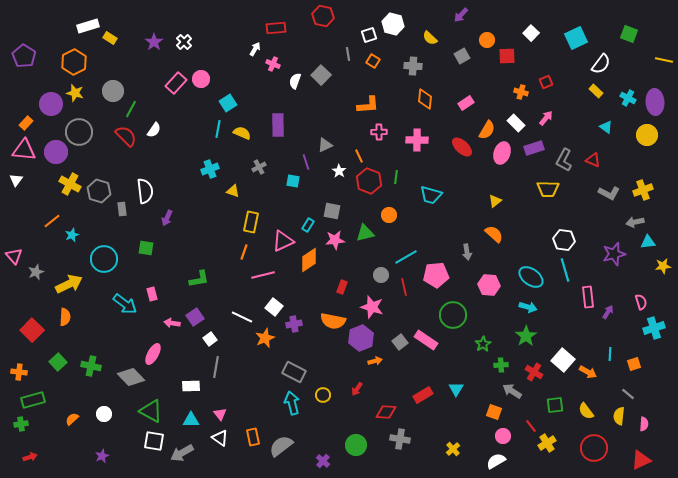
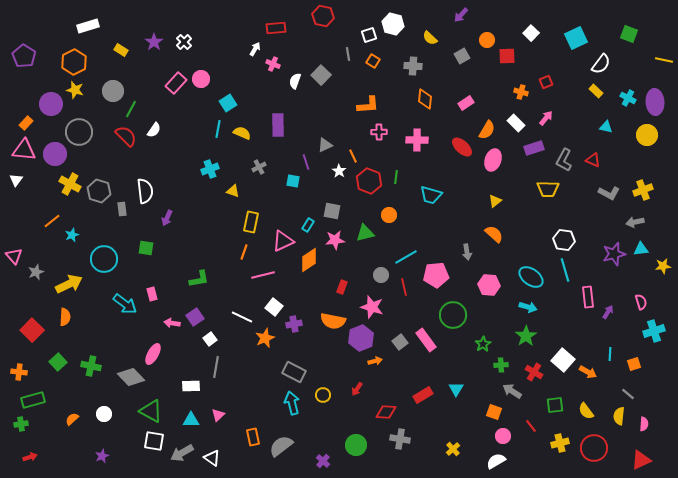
yellow rectangle at (110, 38): moved 11 px right, 12 px down
yellow star at (75, 93): moved 3 px up
cyan triangle at (606, 127): rotated 24 degrees counterclockwise
purple circle at (56, 152): moved 1 px left, 2 px down
pink ellipse at (502, 153): moved 9 px left, 7 px down
orange line at (359, 156): moved 6 px left
cyan triangle at (648, 242): moved 7 px left, 7 px down
cyan cross at (654, 328): moved 3 px down
pink rectangle at (426, 340): rotated 20 degrees clockwise
pink triangle at (220, 414): moved 2 px left, 1 px down; rotated 24 degrees clockwise
white triangle at (220, 438): moved 8 px left, 20 px down
yellow cross at (547, 443): moved 13 px right; rotated 18 degrees clockwise
